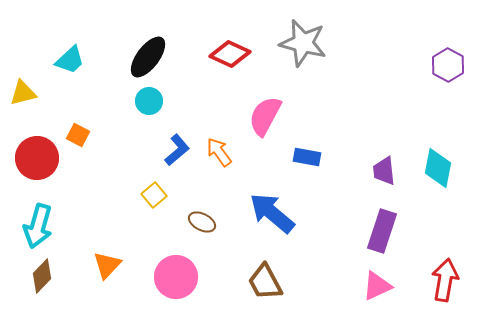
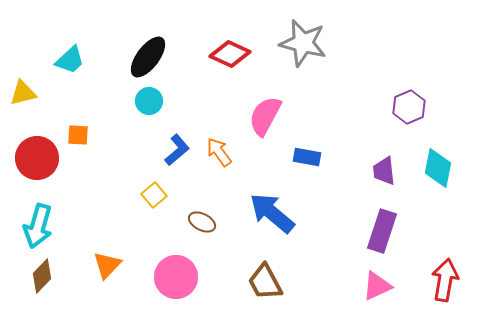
purple hexagon: moved 39 px left, 42 px down; rotated 8 degrees clockwise
orange square: rotated 25 degrees counterclockwise
